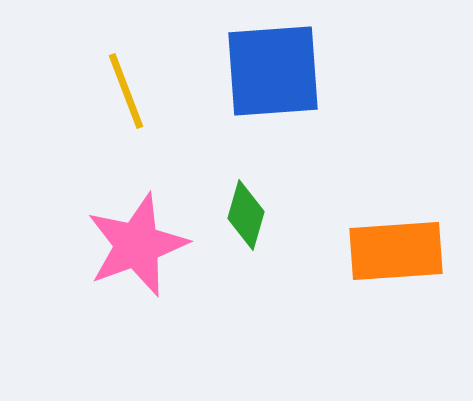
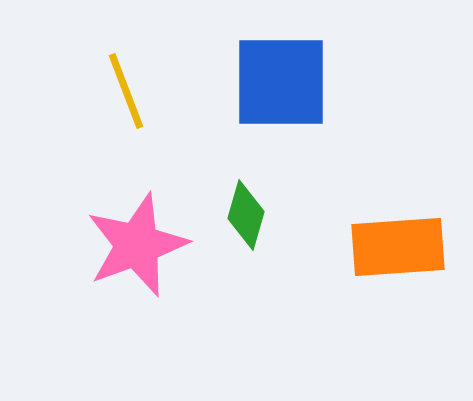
blue square: moved 8 px right, 11 px down; rotated 4 degrees clockwise
orange rectangle: moved 2 px right, 4 px up
